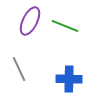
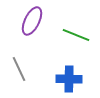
purple ellipse: moved 2 px right
green line: moved 11 px right, 9 px down
